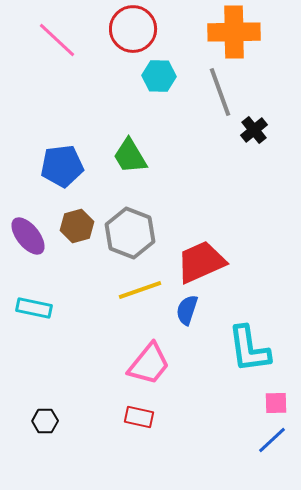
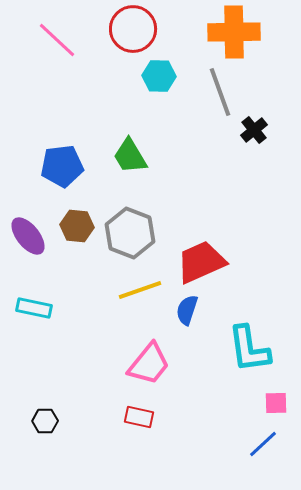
brown hexagon: rotated 20 degrees clockwise
blue line: moved 9 px left, 4 px down
